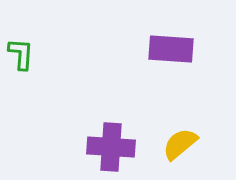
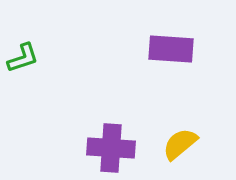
green L-shape: moved 2 px right, 4 px down; rotated 68 degrees clockwise
purple cross: moved 1 px down
